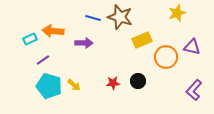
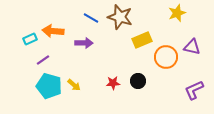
blue line: moved 2 px left; rotated 14 degrees clockwise
purple L-shape: rotated 25 degrees clockwise
